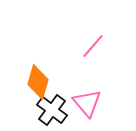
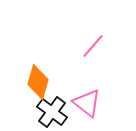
pink triangle: rotated 12 degrees counterclockwise
black cross: moved 2 px down
